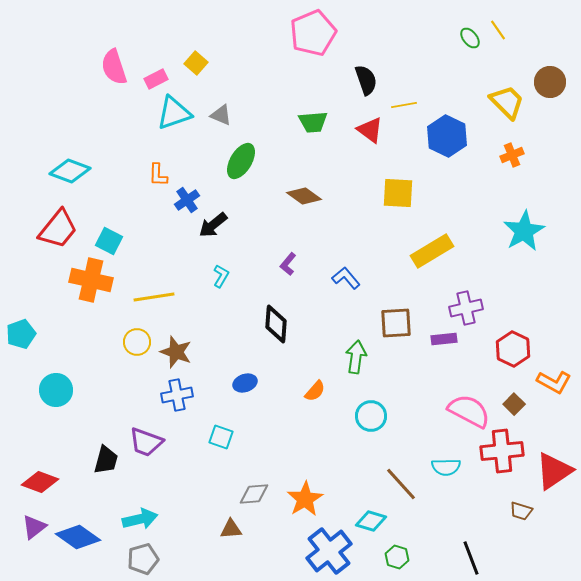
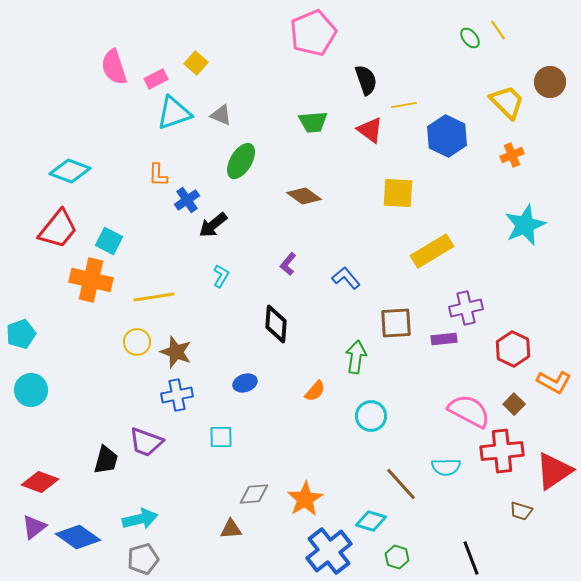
cyan star at (524, 231): moved 1 px right, 6 px up; rotated 6 degrees clockwise
cyan circle at (56, 390): moved 25 px left
cyan square at (221, 437): rotated 20 degrees counterclockwise
